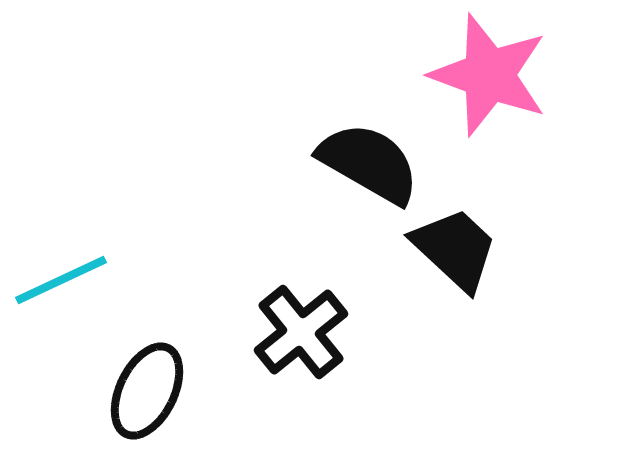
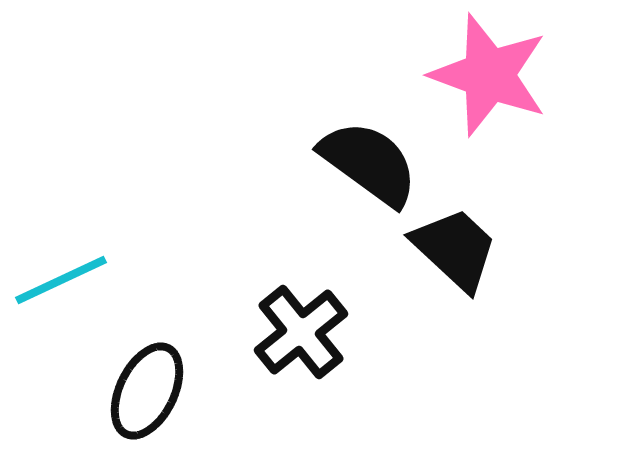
black semicircle: rotated 6 degrees clockwise
